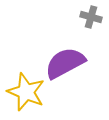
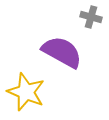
purple semicircle: moved 3 px left, 11 px up; rotated 57 degrees clockwise
